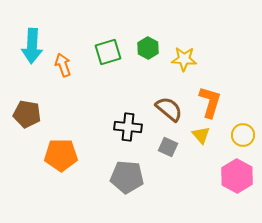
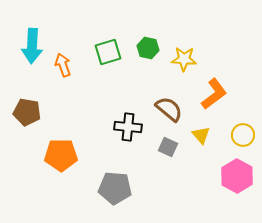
green hexagon: rotated 15 degrees counterclockwise
orange L-shape: moved 4 px right, 8 px up; rotated 36 degrees clockwise
brown pentagon: moved 2 px up
gray pentagon: moved 12 px left, 11 px down
